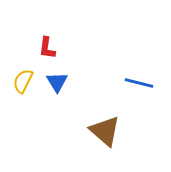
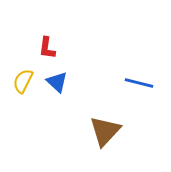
blue triangle: rotated 15 degrees counterclockwise
brown triangle: rotated 32 degrees clockwise
